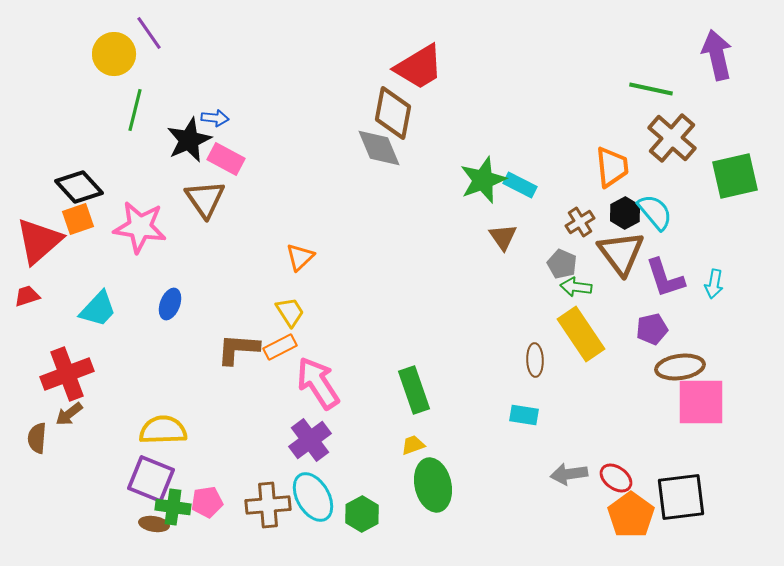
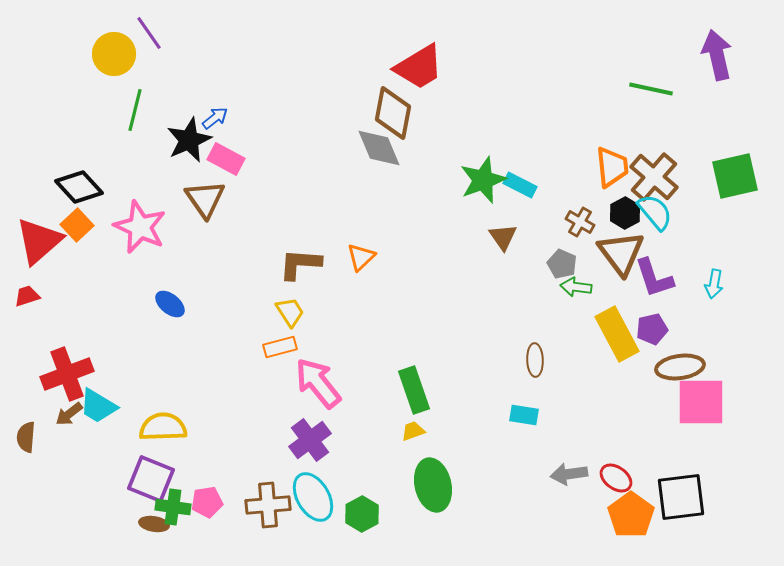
blue arrow at (215, 118): rotated 44 degrees counterclockwise
brown cross at (672, 138): moved 18 px left, 39 px down
orange square at (78, 219): moved 1 px left, 6 px down; rotated 24 degrees counterclockwise
brown cross at (580, 222): rotated 28 degrees counterclockwise
pink star at (140, 227): rotated 16 degrees clockwise
orange triangle at (300, 257): moved 61 px right
purple L-shape at (665, 278): moved 11 px left
blue ellipse at (170, 304): rotated 72 degrees counterclockwise
cyan trapezoid at (98, 309): moved 97 px down; rotated 78 degrees clockwise
yellow rectangle at (581, 334): moved 36 px right; rotated 6 degrees clockwise
orange rectangle at (280, 347): rotated 12 degrees clockwise
brown L-shape at (238, 349): moved 62 px right, 85 px up
pink arrow at (318, 383): rotated 6 degrees counterclockwise
yellow semicircle at (163, 430): moved 3 px up
brown semicircle at (37, 438): moved 11 px left, 1 px up
yellow trapezoid at (413, 445): moved 14 px up
